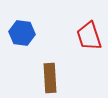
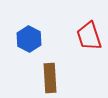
blue hexagon: moved 7 px right, 6 px down; rotated 20 degrees clockwise
